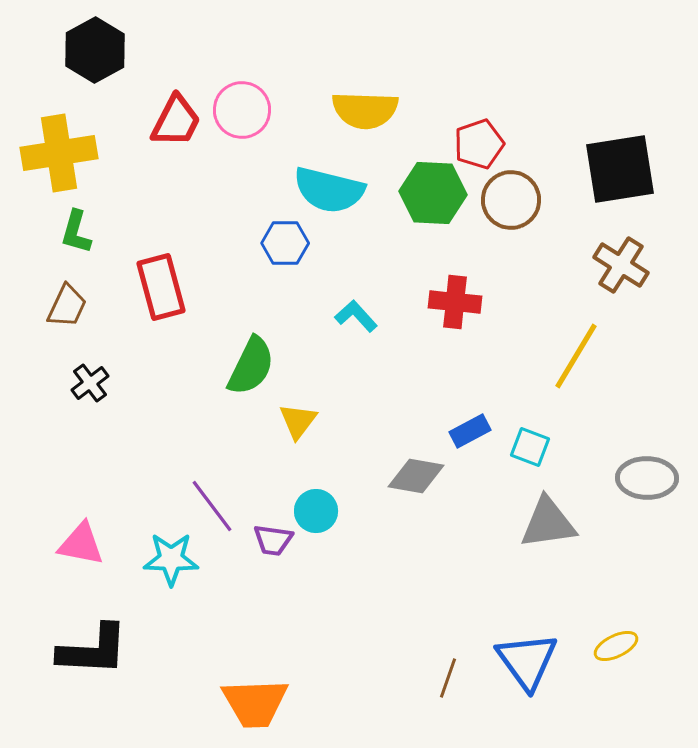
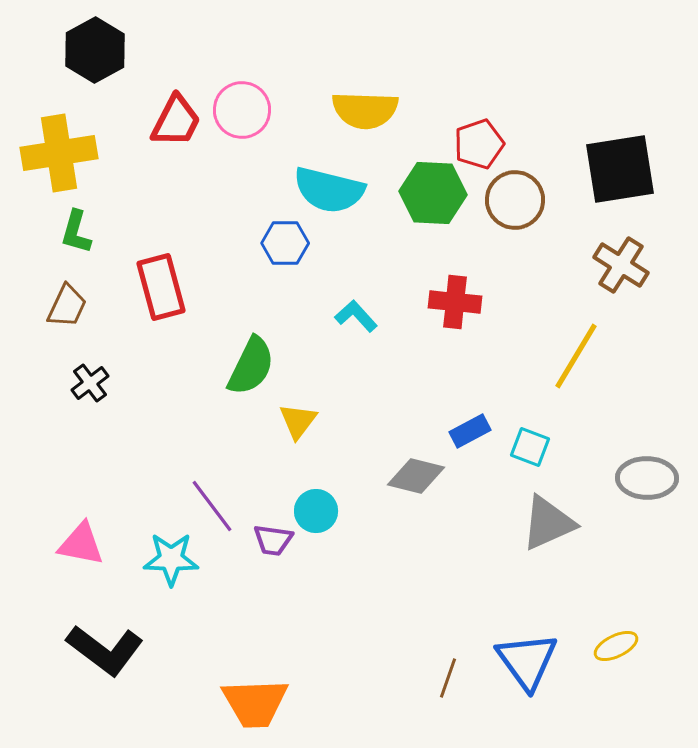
brown circle: moved 4 px right
gray diamond: rotated 4 degrees clockwise
gray triangle: rotated 16 degrees counterclockwise
black L-shape: moved 12 px right; rotated 34 degrees clockwise
